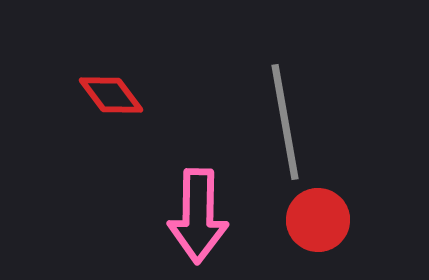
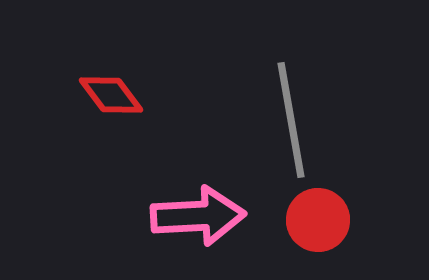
gray line: moved 6 px right, 2 px up
pink arrow: rotated 94 degrees counterclockwise
